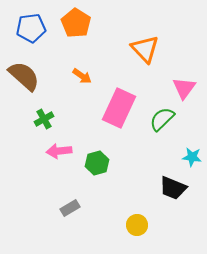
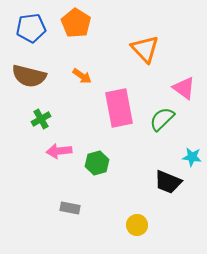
brown semicircle: moved 5 px right; rotated 152 degrees clockwise
pink triangle: rotated 30 degrees counterclockwise
pink rectangle: rotated 36 degrees counterclockwise
green cross: moved 3 px left
black trapezoid: moved 5 px left, 6 px up
gray rectangle: rotated 42 degrees clockwise
